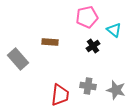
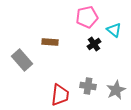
black cross: moved 1 px right, 2 px up
gray rectangle: moved 4 px right, 1 px down
gray star: rotated 30 degrees clockwise
